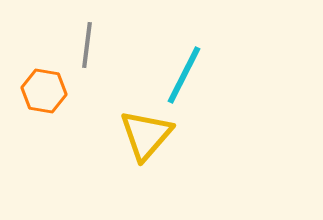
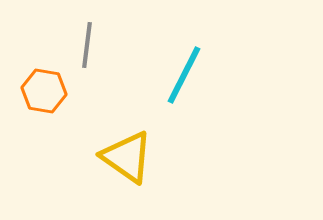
yellow triangle: moved 19 px left, 22 px down; rotated 36 degrees counterclockwise
